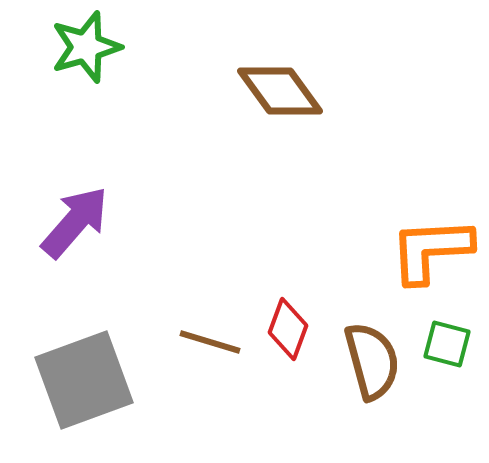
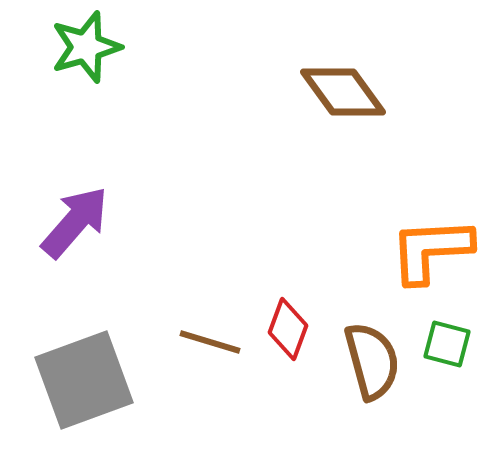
brown diamond: moved 63 px right, 1 px down
